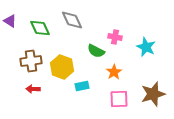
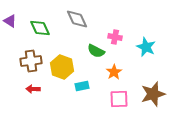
gray diamond: moved 5 px right, 1 px up
